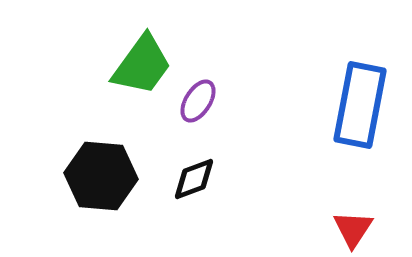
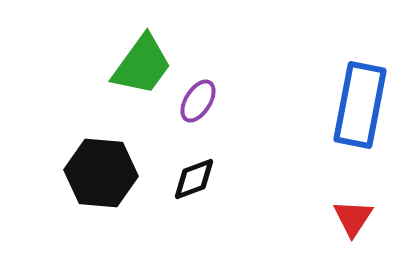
black hexagon: moved 3 px up
red triangle: moved 11 px up
